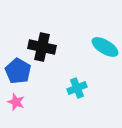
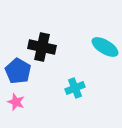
cyan cross: moved 2 px left
